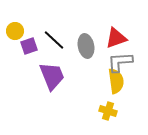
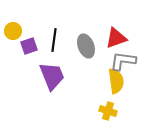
yellow circle: moved 2 px left
black line: rotated 55 degrees clockwise
gray ellipse: rotated 10 degrees counterclockwise
gray L-shape: moved 3 px right, 1 px up; rotated 12 degrees clockwise
